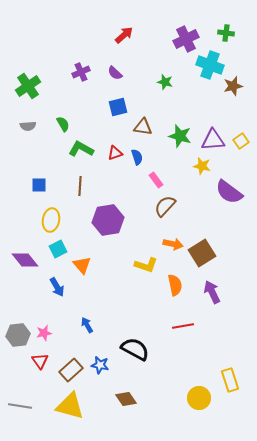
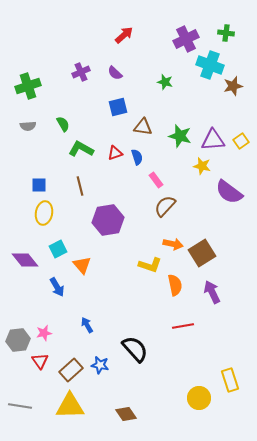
green cross at (28, 86): rotated 15 degrees clockwise
brown line at (80, 186): rotated 18 degrees counterclockwise
yellow ellipse at (51, 220): moved 7 px left, 7 px up
yellow L-shape at (146, 265): moved 4 px right
gray hexagon at (18, 335): moved 5 px down
black semicircle at (135, 349): rotated 20 degrees clockwise
brown diamond at (126, 399): moved 15 px down
yellow triangle at (70, 406): rotated 16 degrees counterclockwise
